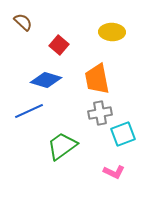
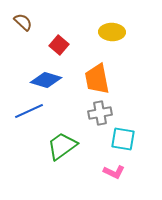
cyan square: moved 5 px down; rotated 30 degrees clockwise
